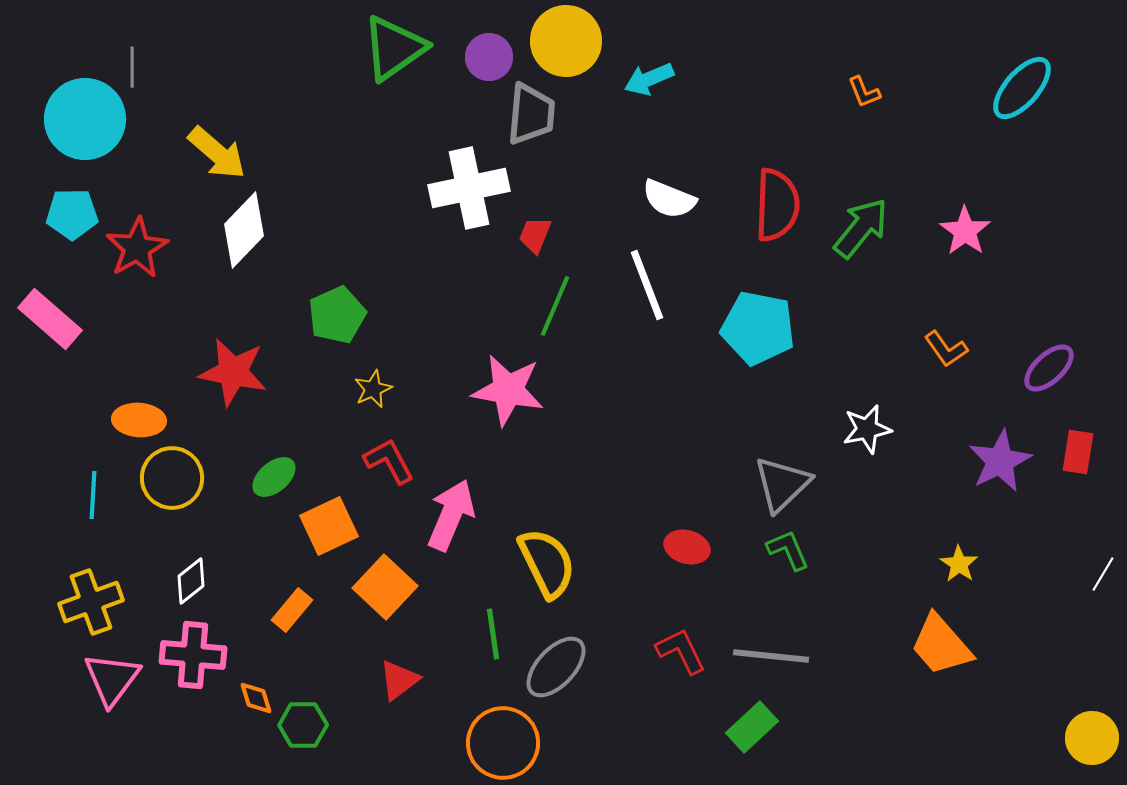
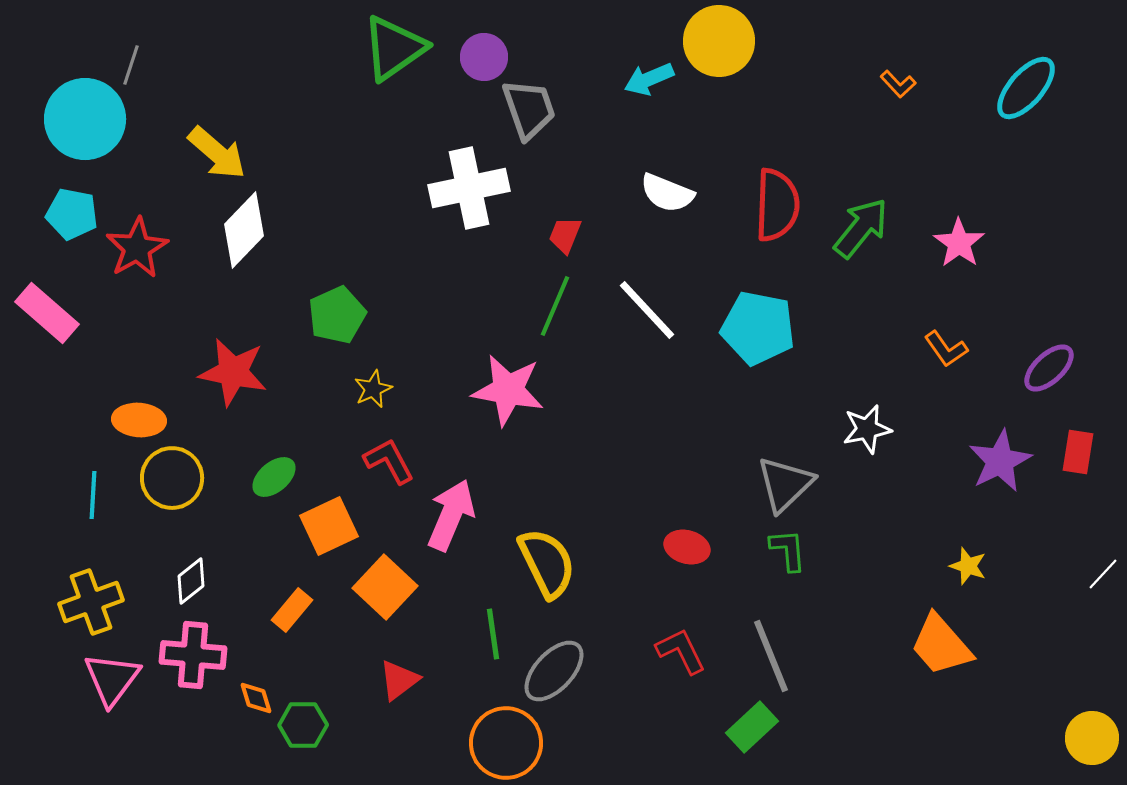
yellow circle at (566, 41): moved 153 px right
purple circle at (489, 57): moved 5 px left
gray line at (132, 67): moved 1 px left, 2 px up; rotated 18 degrees clockwise
cyan ellipse at (1022, 88): moved 4 px right
orange L-shape at (864, 92): moved 34 px right, 8 px up; rotated 21 degrees counterclockwise
gray trapezoid at (531, 114): moved 2 px left, 5 px up; rotated 24 degrees counterclockwise
white semicircle at (669, 199): moved 2 px left, 6 px up
cyan pentagon at (72, 214): rotated 12 degrees clockwise
pink star at (965, 231): moved 6 px left, 12 px down
red trapezoid at (535, 235): moved 30 px right
white line at (647, 285): moved 25 px down; rotated 22 degrees counterclockwise
pink rectangle at (50, 319): moved 3 px left, 6 px up
gray triangle at (782, 484): moved 3 px right
green L-shape at (788, 550): rotated 18 degrees clockwise
yellow star at (959, 564): moved 9 px right, 2 px down; rotated 15 degrees counterclockwise
white line at (1103, 574): rotated 12 degrees clockwise
gray line at (771, 656): rotated 62 degrees clockwise
gray ellipse at (556, 667): moved 2 px left, 4 px down
orange circle at (503, 743): moved 3 px right
